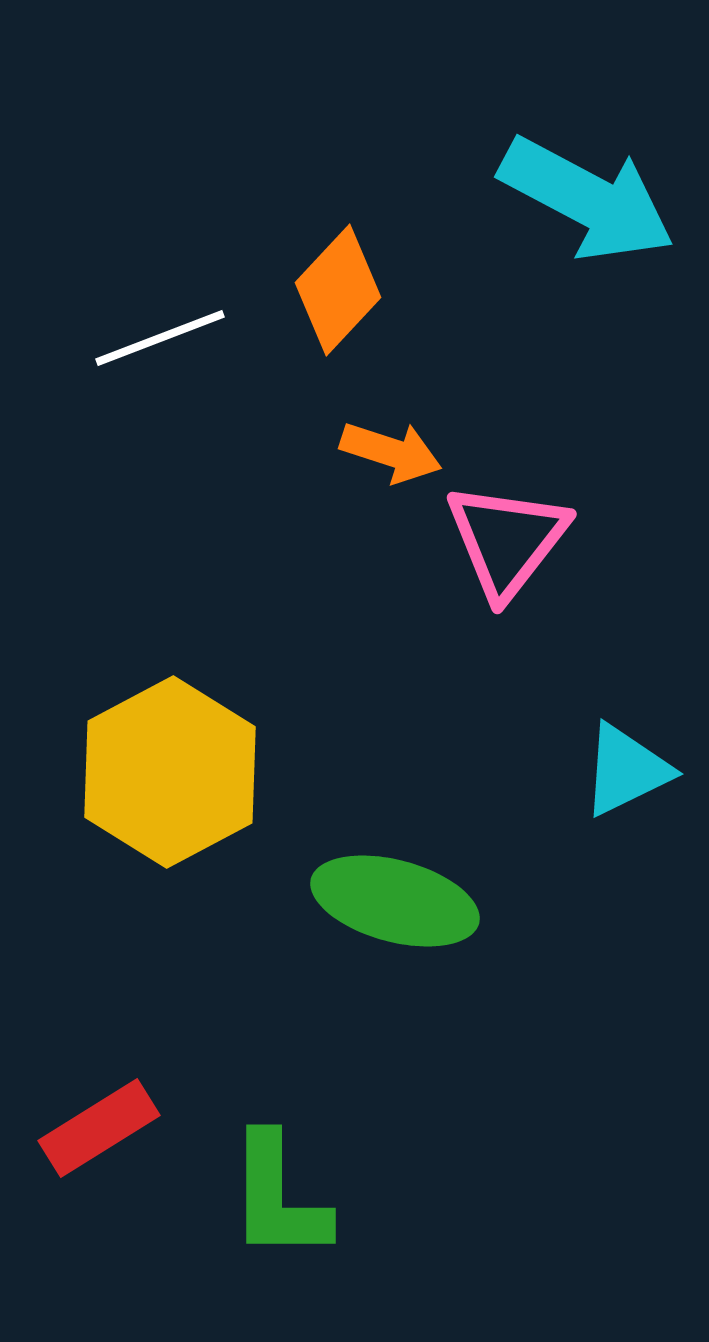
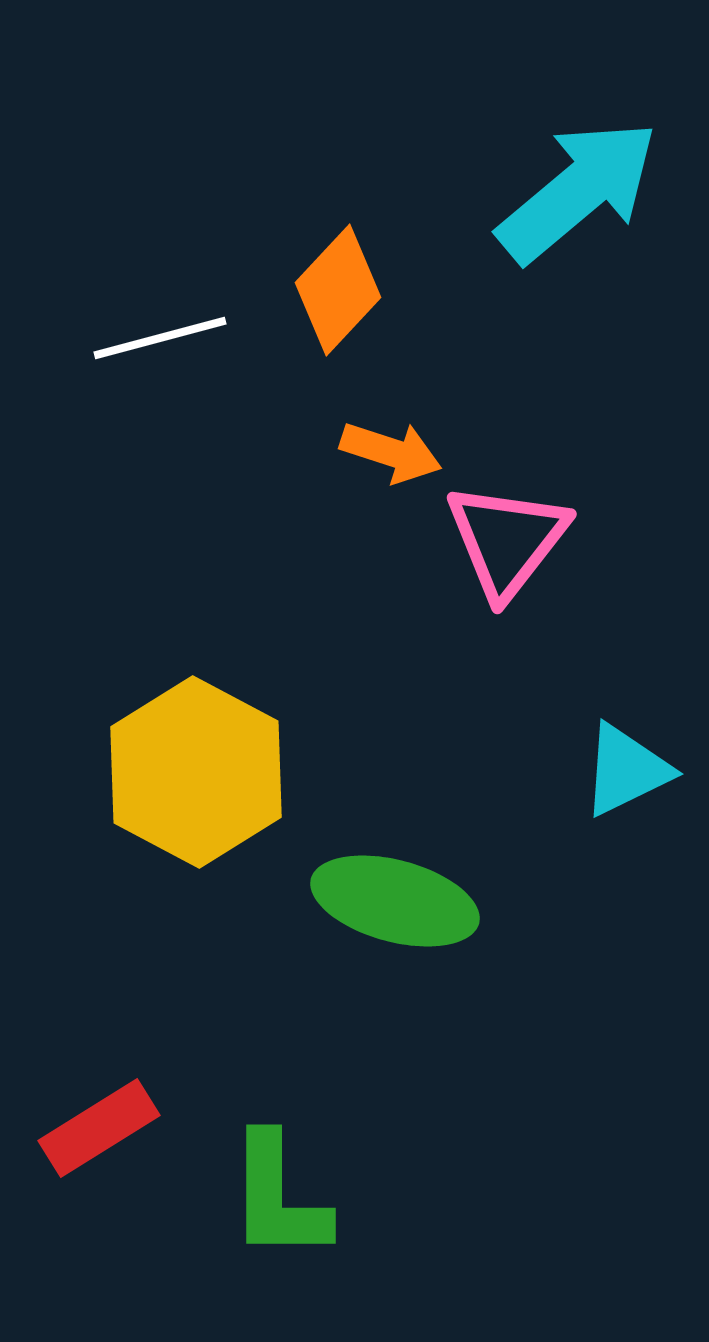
cyan arrow: moved 9 px left, 8 px up; rotated 68 degrees counterclockwise
white line: rotated 6 degrees clockwise
yellow hexagon: moved 26 px right; rotated 4 degrees counterclockwise
